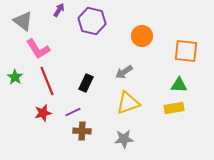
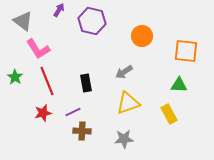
black rectangle: rotated 36 degrees counterclockwise
yellow rectangle: moved 5 px left, 6 px down; rotated 72 degrees clockwise
